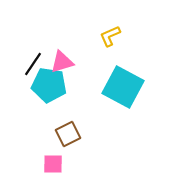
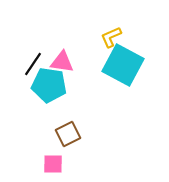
yellow L-shape: moved 1 px right, 1 px down
pink triangle: rotated 25 degrees clockwise
cyan square: moved 22 px up
